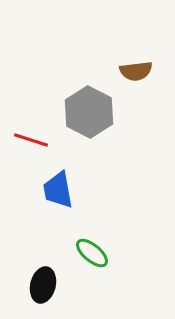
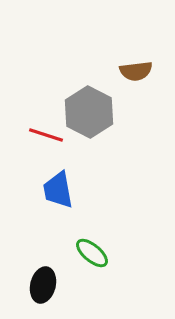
red line: moved 15 px right, 5 px up
